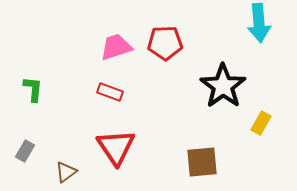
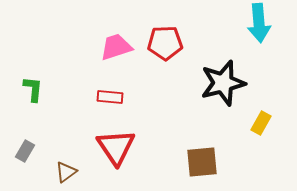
black star: moved 3 px up; rotated 21 degrees clockwise
red rectangle: moved 5 px down; rotated 15 degrees counterclockwise
